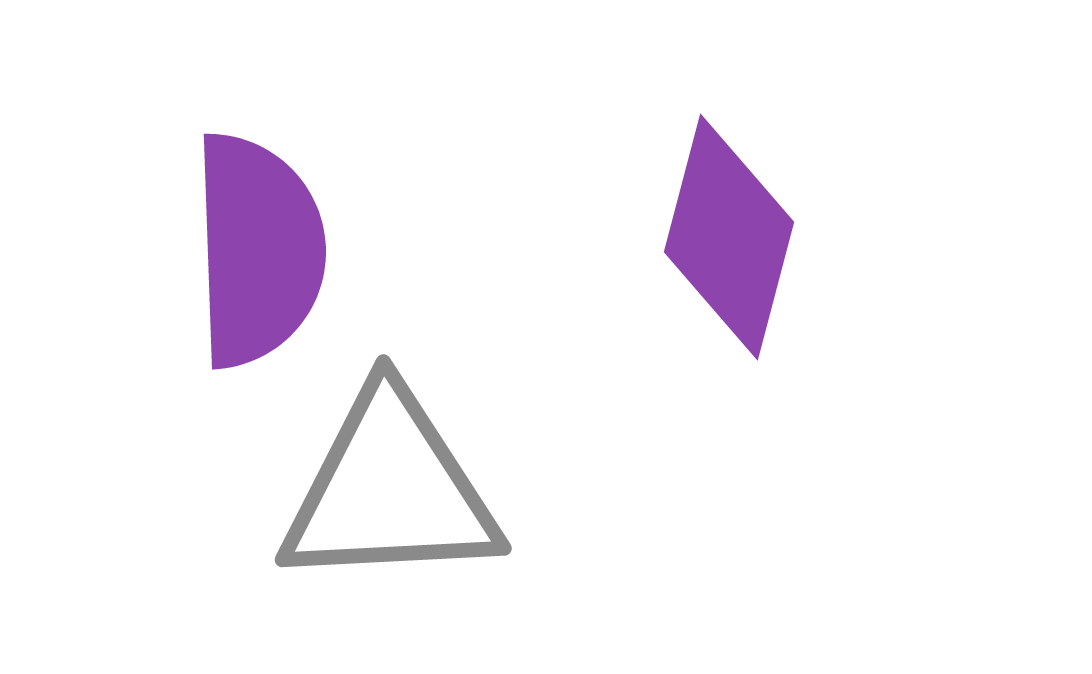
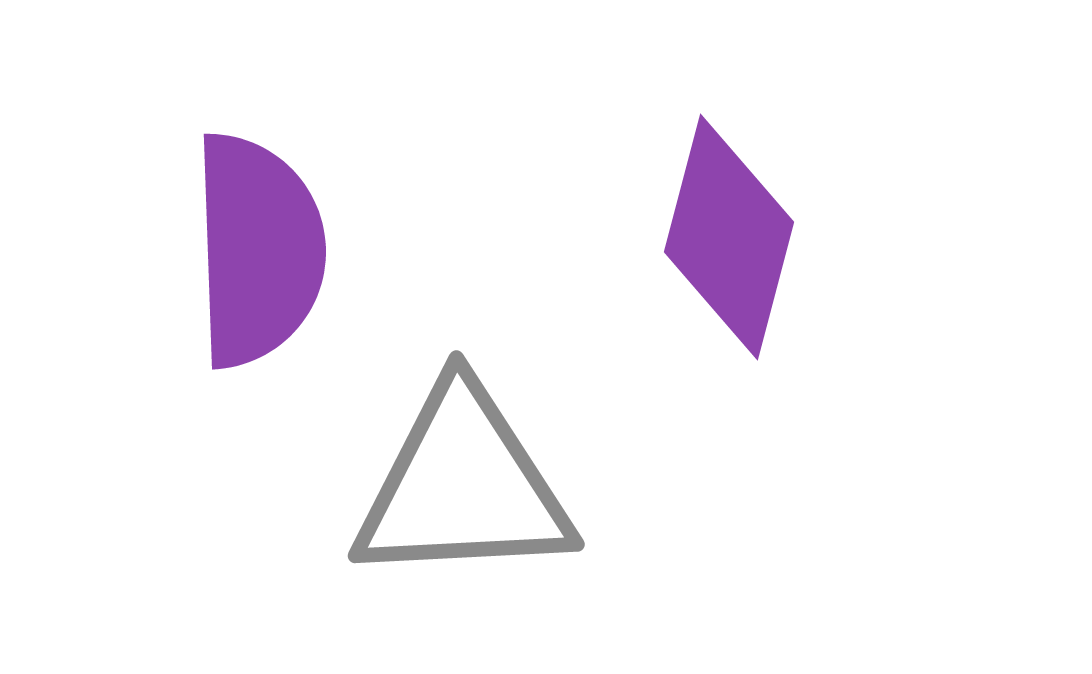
gray triangle: moved 73 px right, 4 px up
